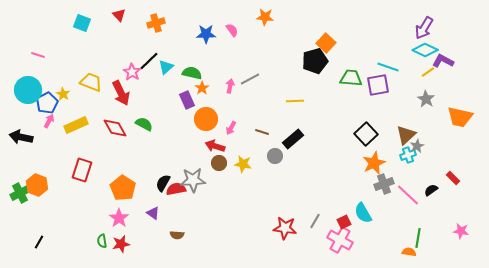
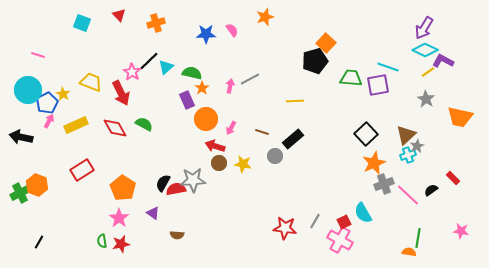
orange star at (265, 17): rotated 24 degrees counterclockwise
red rectangle at (82, 170): rotated 40 degrees clockwise
